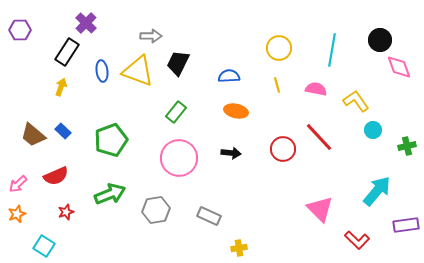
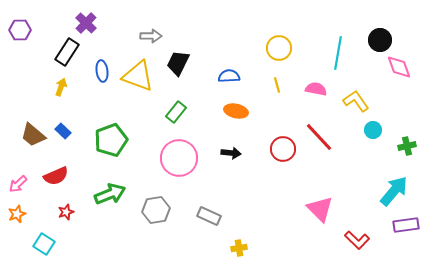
cyan line: moved 6 px right, 3 px down
yellow triangle: moved 5 px down
cyan arrow: moved 17 px right
cyan square: moved 2 px up
